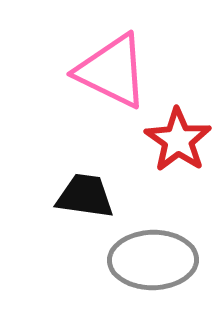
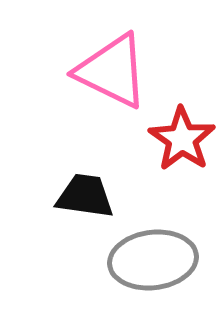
red star: moved 4 px right, 1 px up
gray ellipse: rotated 6 degrees counterclockwise
